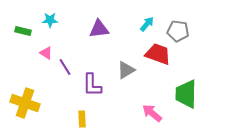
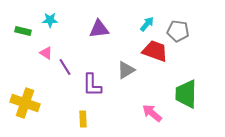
red trapezoid: moved 3 px left, 3 px up
yellow rectangle: moved 1 px right
